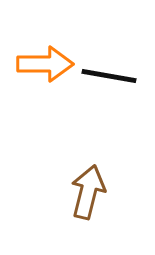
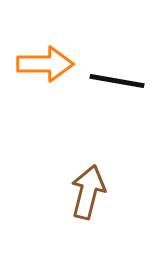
black line: moved 8 px right, 5 px down
